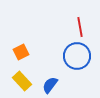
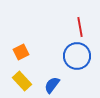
blue semicircle: moved 2 px right
